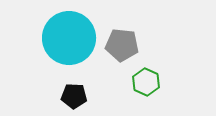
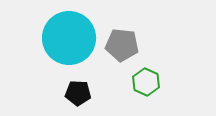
black pentagon: moved 4 px right, 3 px up
